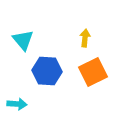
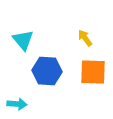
yellow arrow: rotated 42 degrees counterclockwise
orange square: rotated 28 degrees clockwise
